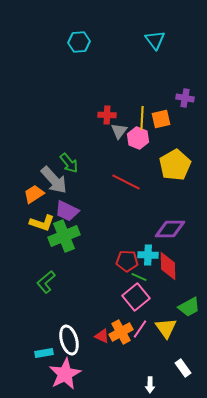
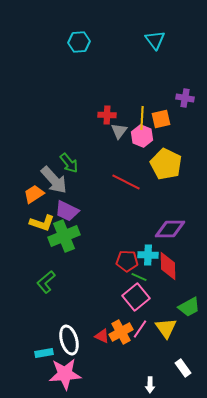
pink hexagon: moved 4 px right, 2 px up
yellow pentagon: moved 9 px left, 1 px up; rotated 16 degrees counterclockwise
pink star: rotated 24 degrees clockwise
